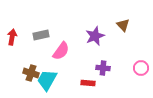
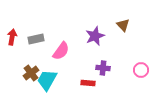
gray rectangle: moved 5 px left, 4 px down
pink circle: moved 2 px down
brown cross: rotated 35 degrees clockwise
